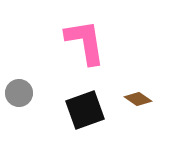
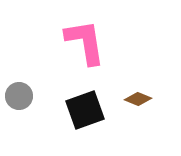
gray circle: moved 3 px down
brown diamond: rotated 12 degrees counterclockwise
